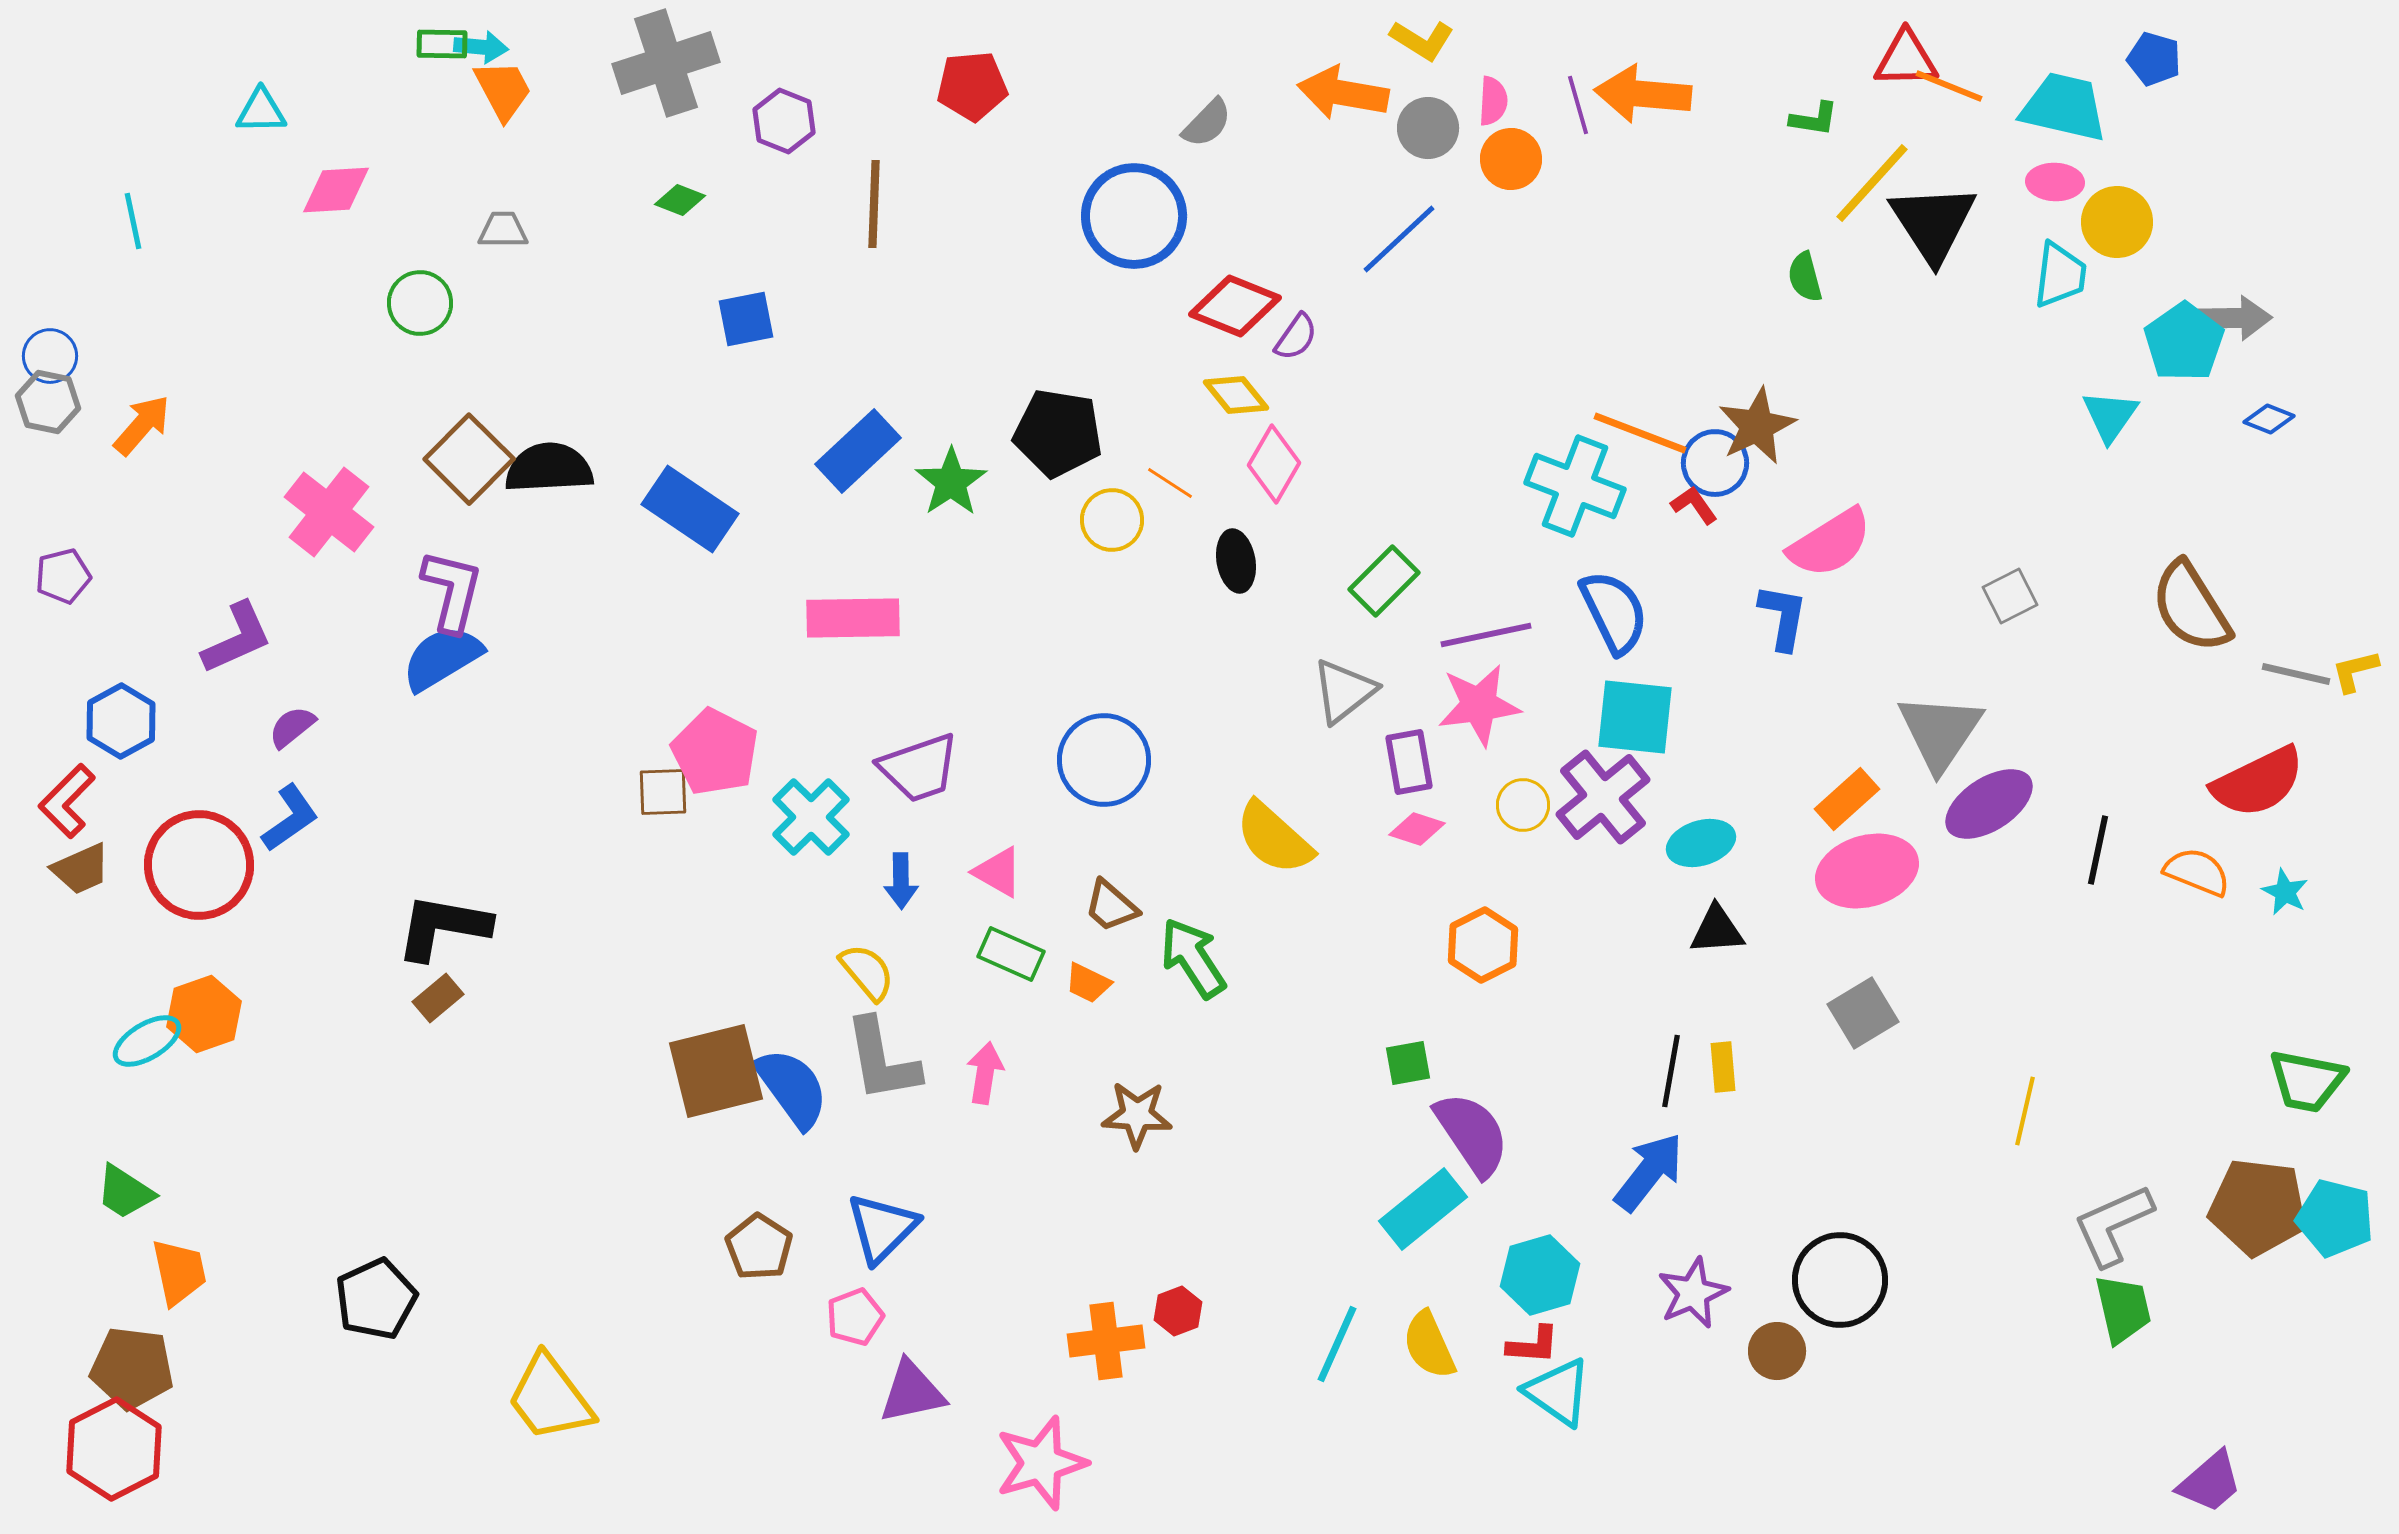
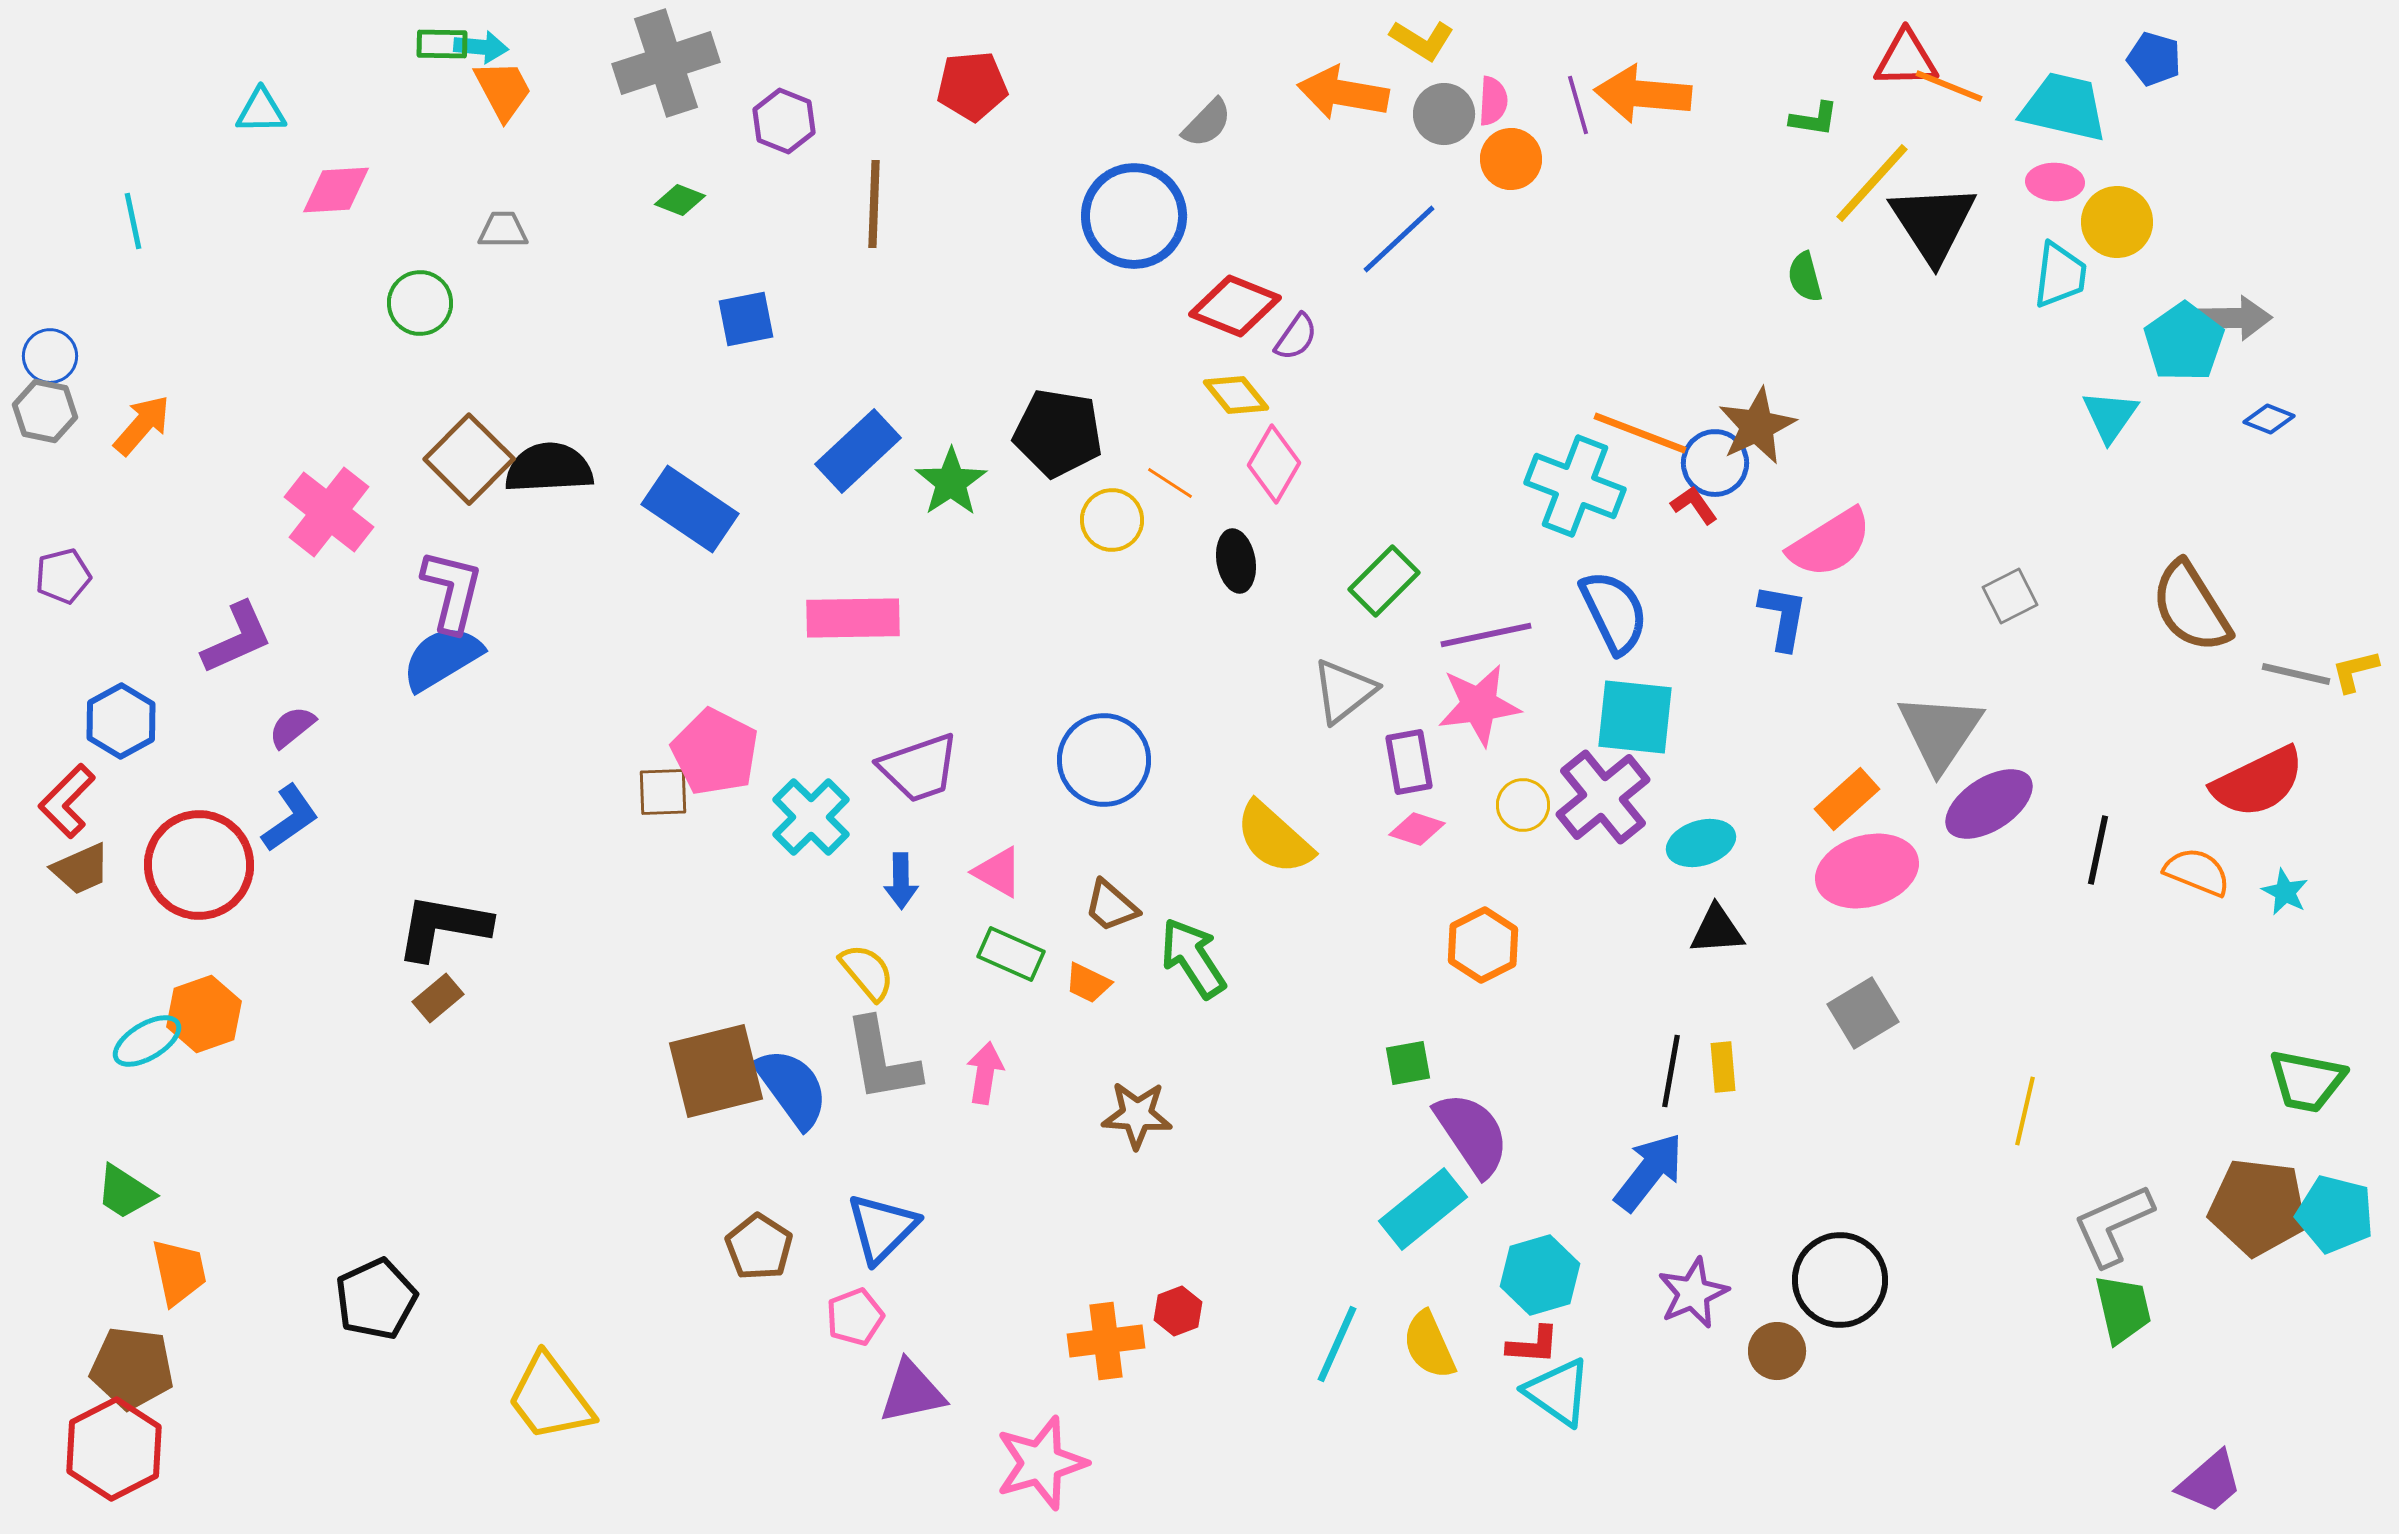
gray circle at (1428, 128): moved 16 px right, 14 px up
gray hexagon at (48, 402): moved 3 px left, 9 px down
cyan pentagon at (2335, 1218): moved 4 px up
